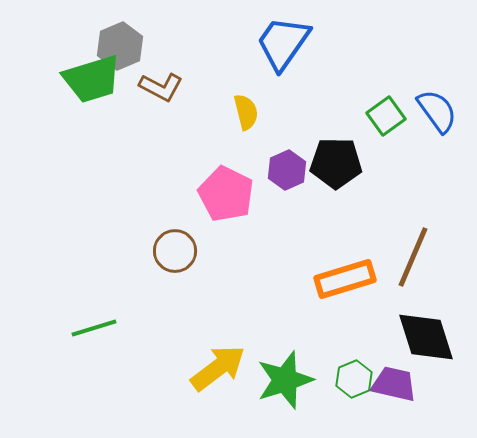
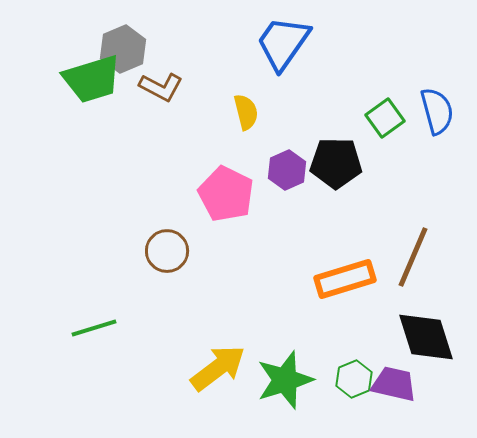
gray hexagon: moved 3 px right, 3 px down
blue semicircle: rotated 21 degrees clockwise
green square: moved 1 px left, 2 px down
brown circle: moved 8 px left
